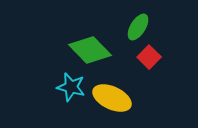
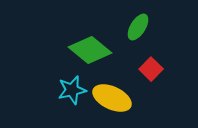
green diamond: rotated 6 degrees counterclockwise
red square: moved 2 px right, 12 px down
cyan star: moved 1 px right, 3 px down; rotated 28 degrees counterclockwise
